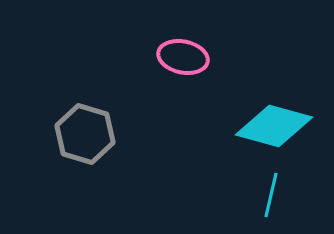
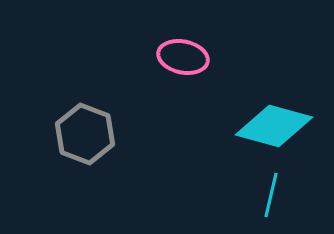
gray hexagon: rotated 4 degrees clockwise
